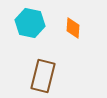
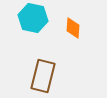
cyan hexagon: moved 3 px right, 5 px up
